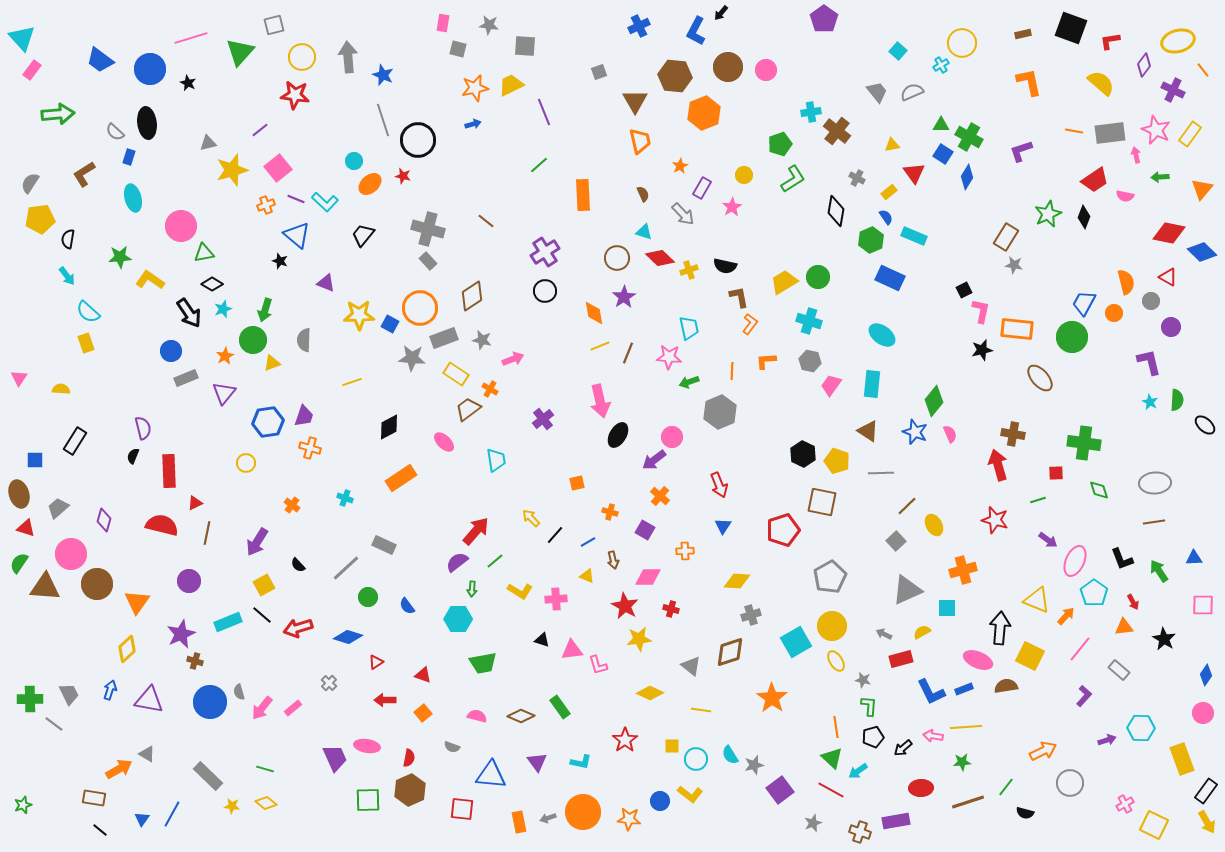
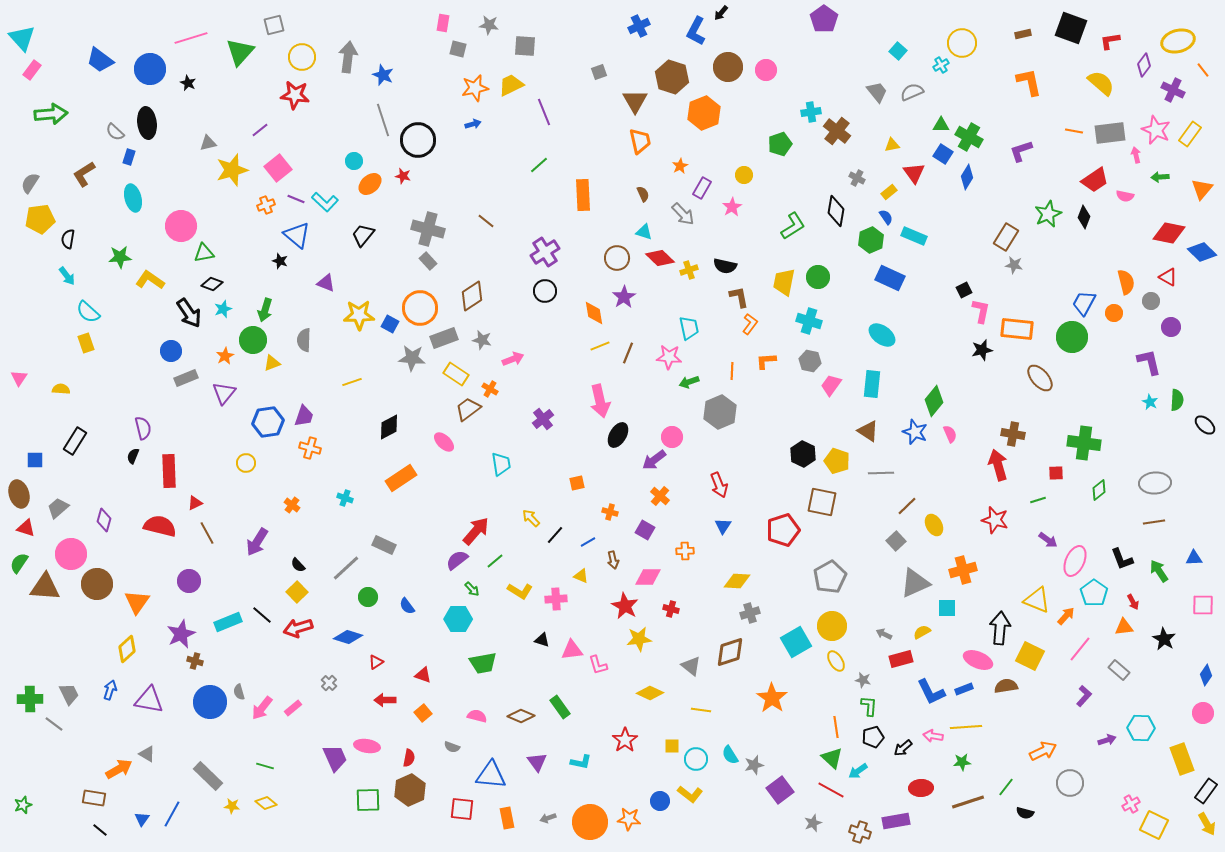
gray arrow at (348, 57): rotated 12 degrees clockwise
brown hexagon at (675, 76): moved 3 px left, 1 px down; rotated 12 degrees clockwise
green arrow at (58, 114): moved 7 px left
green L-shape at (793, 179): moved 47 px down
yellow trapezoid at (784, 282): rotated 48 degrees counterclockwise
black diamond at (212, 284): rotated 10 degrees counterclockwise
cyan trapezoid at (496, 460): moved 5 px right, 4 px down
green diamond at (1099, 490): rotated 70 degrees clockwise
red semicircle at (162, 525): moved 2 px left, 1 px down
brown line at (207, 533): rotated 40 degrees counterclockwise
purple semicircle at (457, 562): moved 2 px up
yellow triangle at (587, 576): moved 6 px left
yellow square at (264, 585): moved 33 px right, 7 px down; rotated 15 degrees counterclockwise
green arrow at (472, 589): rotated 49 degrees counterclockwise
gray triangle at (907, 590): moved 8 px right, 7 px up
gray cross at (751, 615): moved 1 px left, 2 px up
green line at (265, 769): moved 3 px up
pink cross at (1125, 804): moved 6 px right
orange circle at (583, 812): moved 7 px right, 10 px down
orange rectangle at (519, 822): moved 12 px left, 4 px up
yellow arrow at (1207, 822): moved 2 px down
